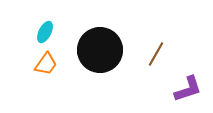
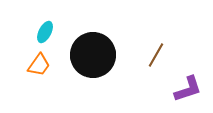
black circle: moved 7 px left, 5 px down
brown line: moved 1 px down
orange trapezoid: moved 7 px left, 1 px down
